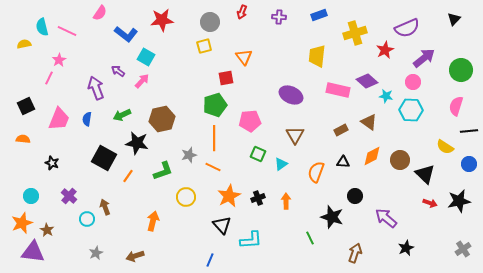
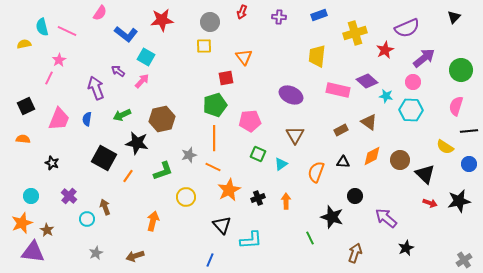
black triangle at (454, 19): moved 2 px up
yellow square at (204, 46): rotated 14 degrees clockwise
orange star at (229, 196): moved 6 px up
gray cross at (463, 249): moved 1 px right, 11 px down
